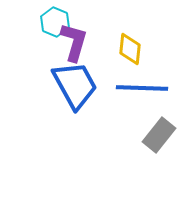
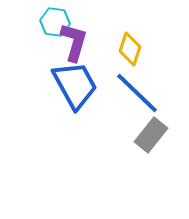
cyan hexagon: rotated 16 degrees counterclockwise
yellow diamond: rotated 12 degrees clockwise
blue line: moved 5 px left, 5 px down; rotated 42 degrees clockwise
gray rectangle: moved 8 px left
